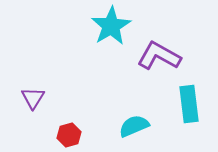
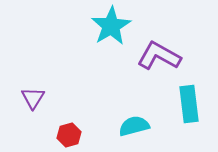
cyan semicircle: rotated 8 degrees clockwise
